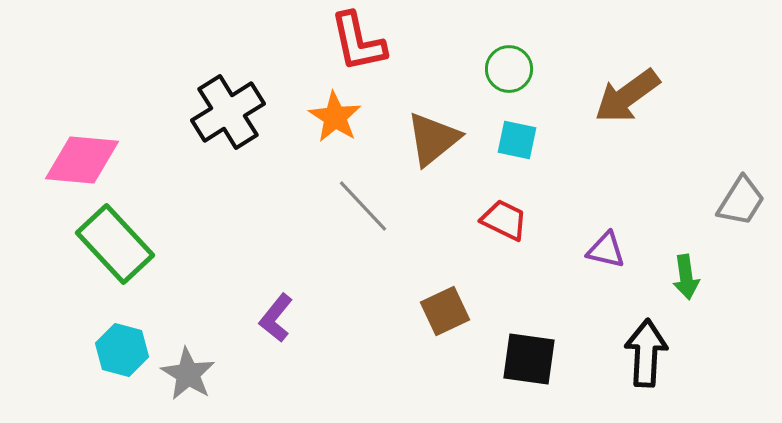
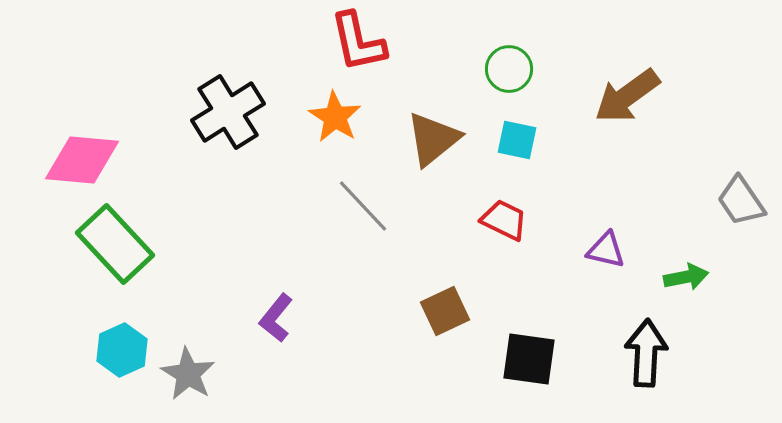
gray trapezoid: rotated 114 degrees clockwise
green arrow: rotated 93 degrees counterclockwise
cyan hexagon: rotated 21 degrees clockwise
